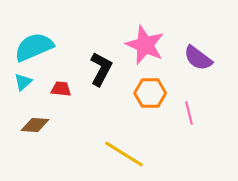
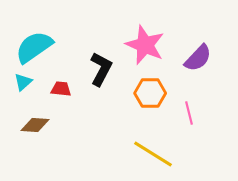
cyan semicircle: rotated 12 degrees counterclockwise
purple semicircle: rotated 84 degrees counterclockwise
yellow line: moved 29 px right
